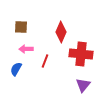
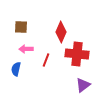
red cross: moved 4 px left
red line: moved 1 px right, 1 px up
blue semicircle: rotated 16 degrees counterclockwise
purple triangle: rotated 14 degrees clockwise
